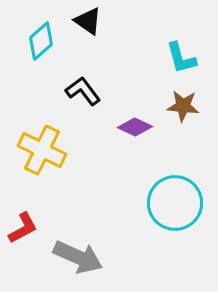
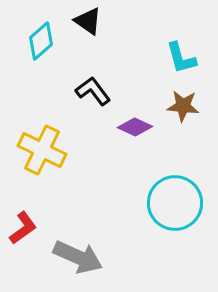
black L-shape: moved 10 px right
red L-shape: rotated 8 degrees counterclockwise
